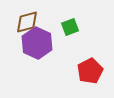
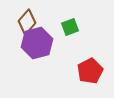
brown diamond: rotated 35 degrees counterclockwise
purple hexagon: rotated 20 degrees clockwise
